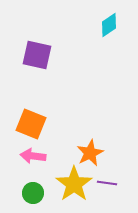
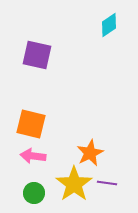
orange square: rotated 8 degrees counterclockwise
green circle: moved 1 px right
